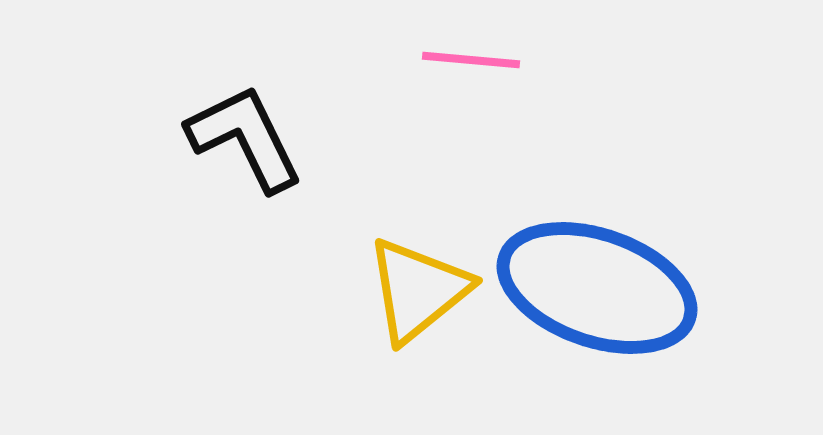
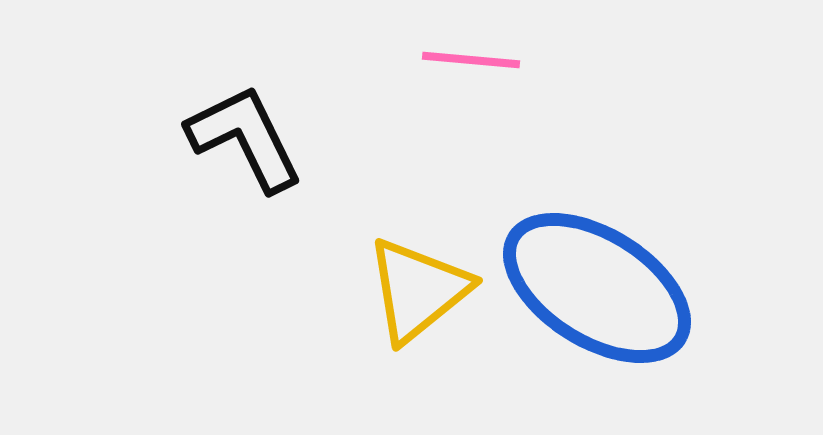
blue ellipse: rotated 13 degrees clockwise
